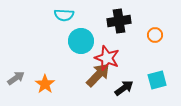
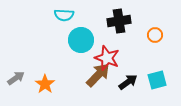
cyan circle: moved 1 px up
black arrow: moved 4 px right, 6 px up
